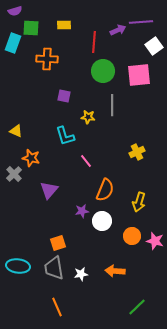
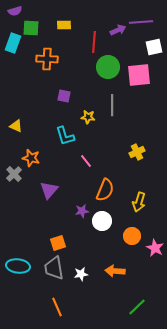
white square: moved 1 px down; rotated 24 degrees clockwise
green circle: moved 5 px right, 4 px up
yellow triangle: moved 5 px up
pink star: moved 7 px down; rotated 12 degrees clockwise
